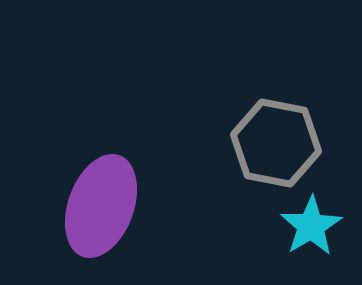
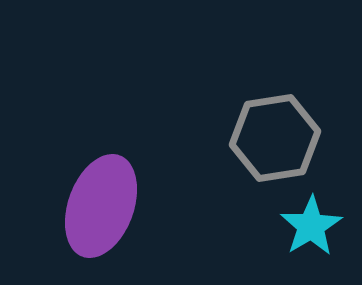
gray hexagon: moved 1 px left, 5 px up; rotated 20 degrees counterclockwise
